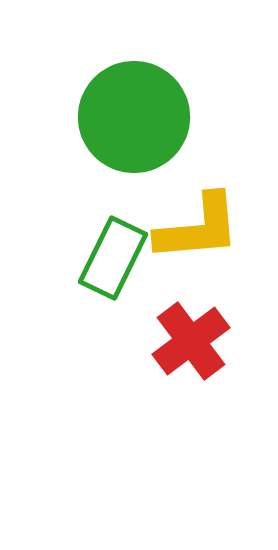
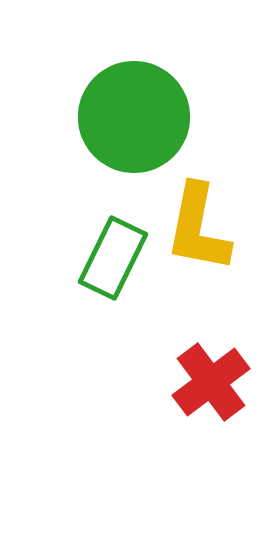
yellow L-shape: rotated 106 degrees clockwise
red cross: moved 20 px right, 41 px down
